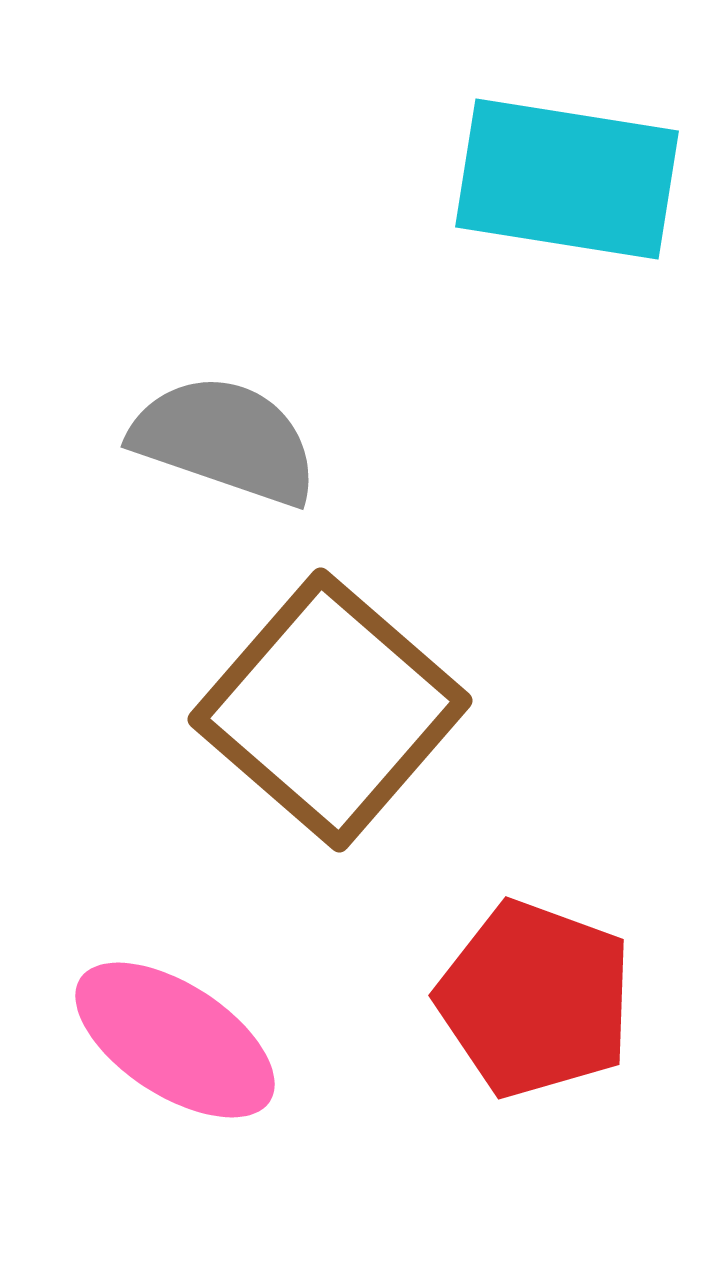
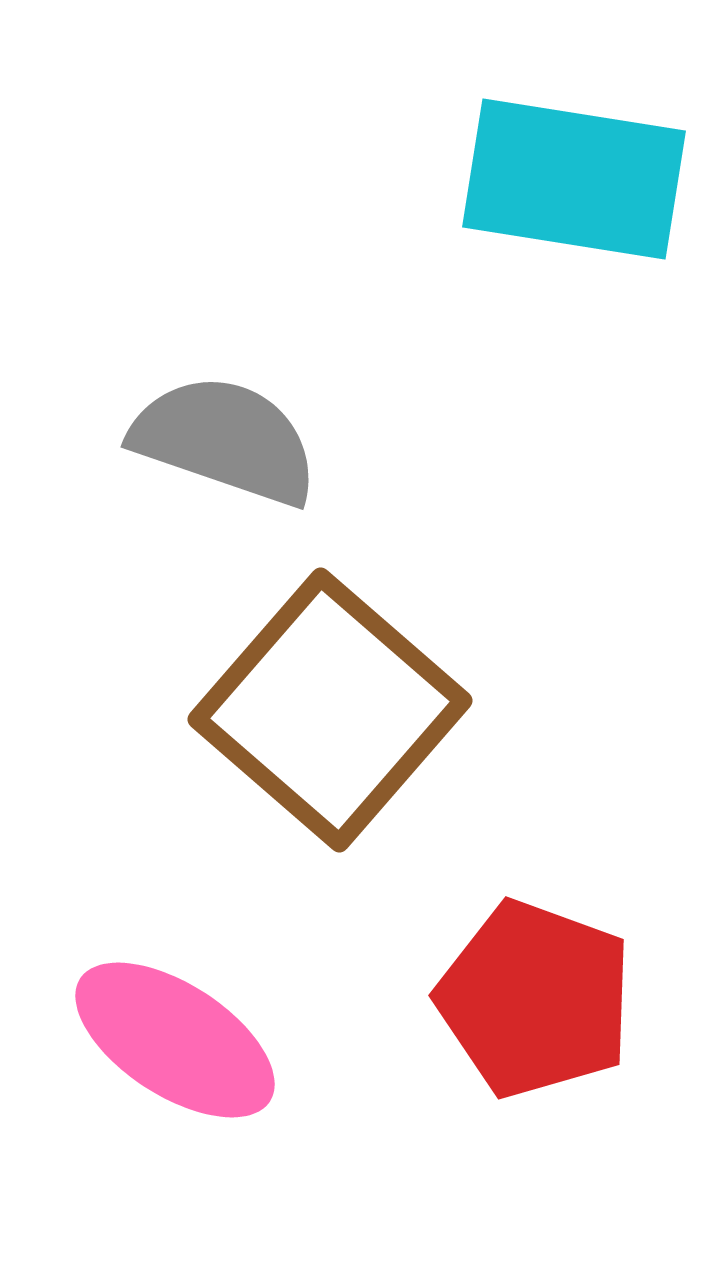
cyan rectangle: moved 7 px right
